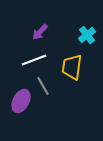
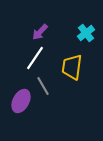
cyan cross: moved 1 px left, 2 px up
white line: moved 1 px right, 2 px up; rotated 35 degrees counterclockwise
